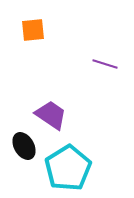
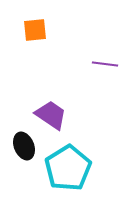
orange square: moved 2 px right
purple line: rotated 10 degrees counterclockwise
black ellipse: rotated 8 degrees clockwise
